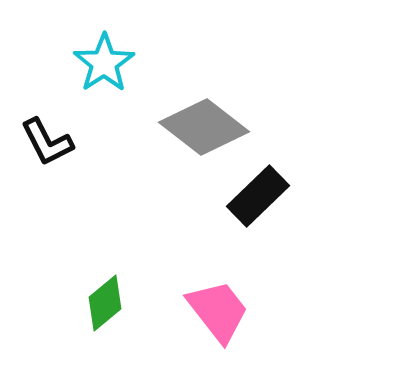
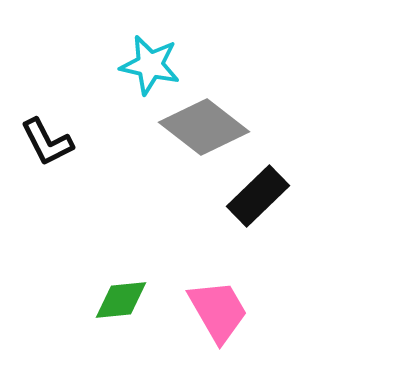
cyan star: moved 46 px right, 2 px down; rotated 26 degrees counterclockwise
green diamond: moved 16 px right, 3 px up; rotated 34 degrees clockwise
pink trapezoid: rotated 8 degrees clockwise
